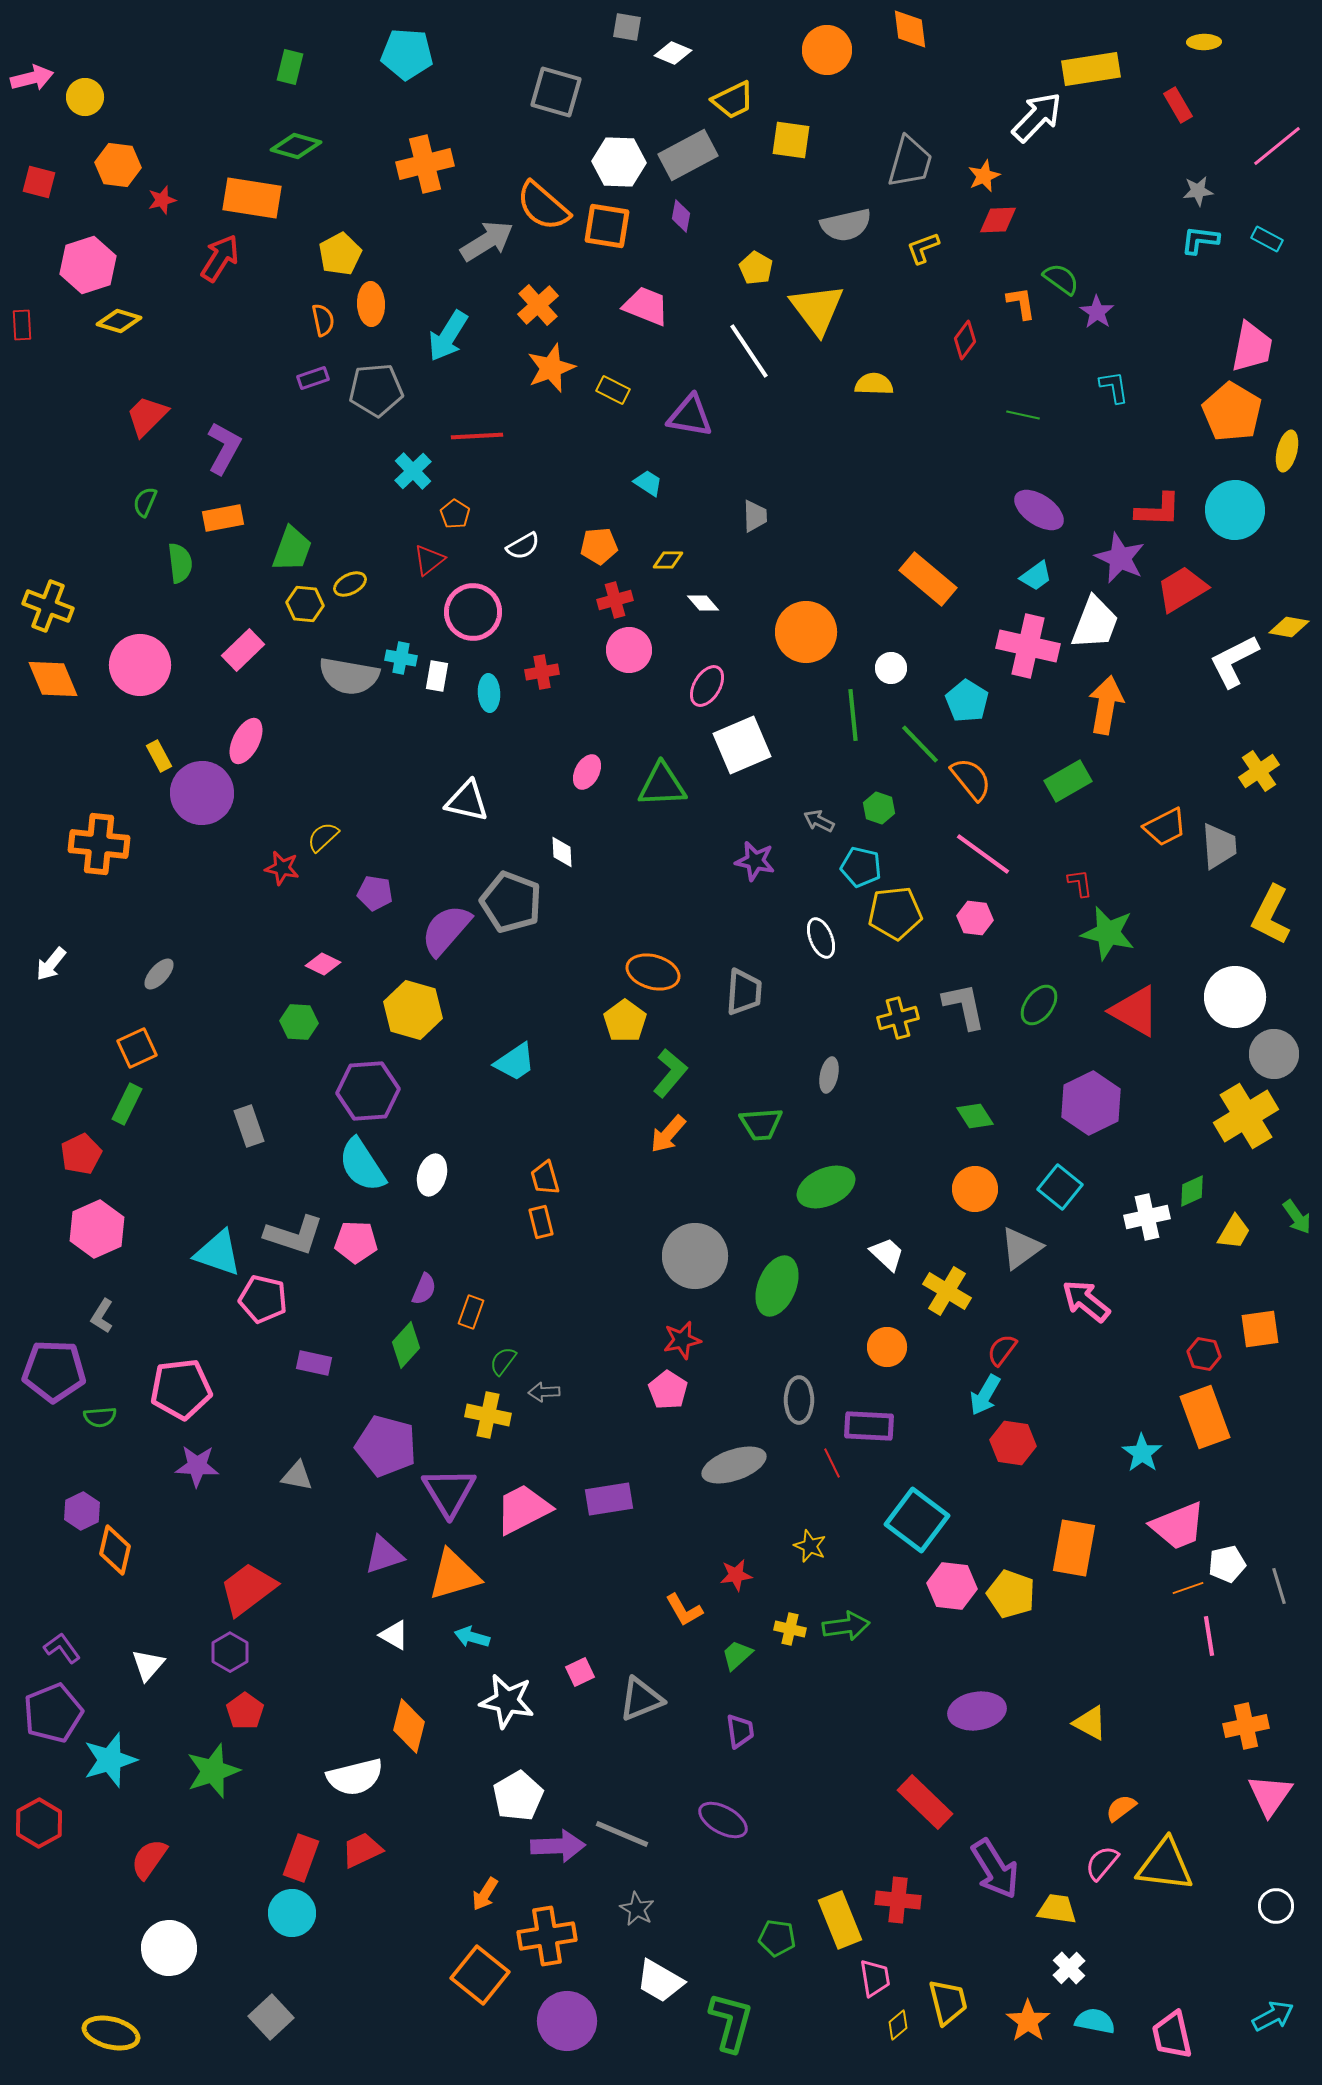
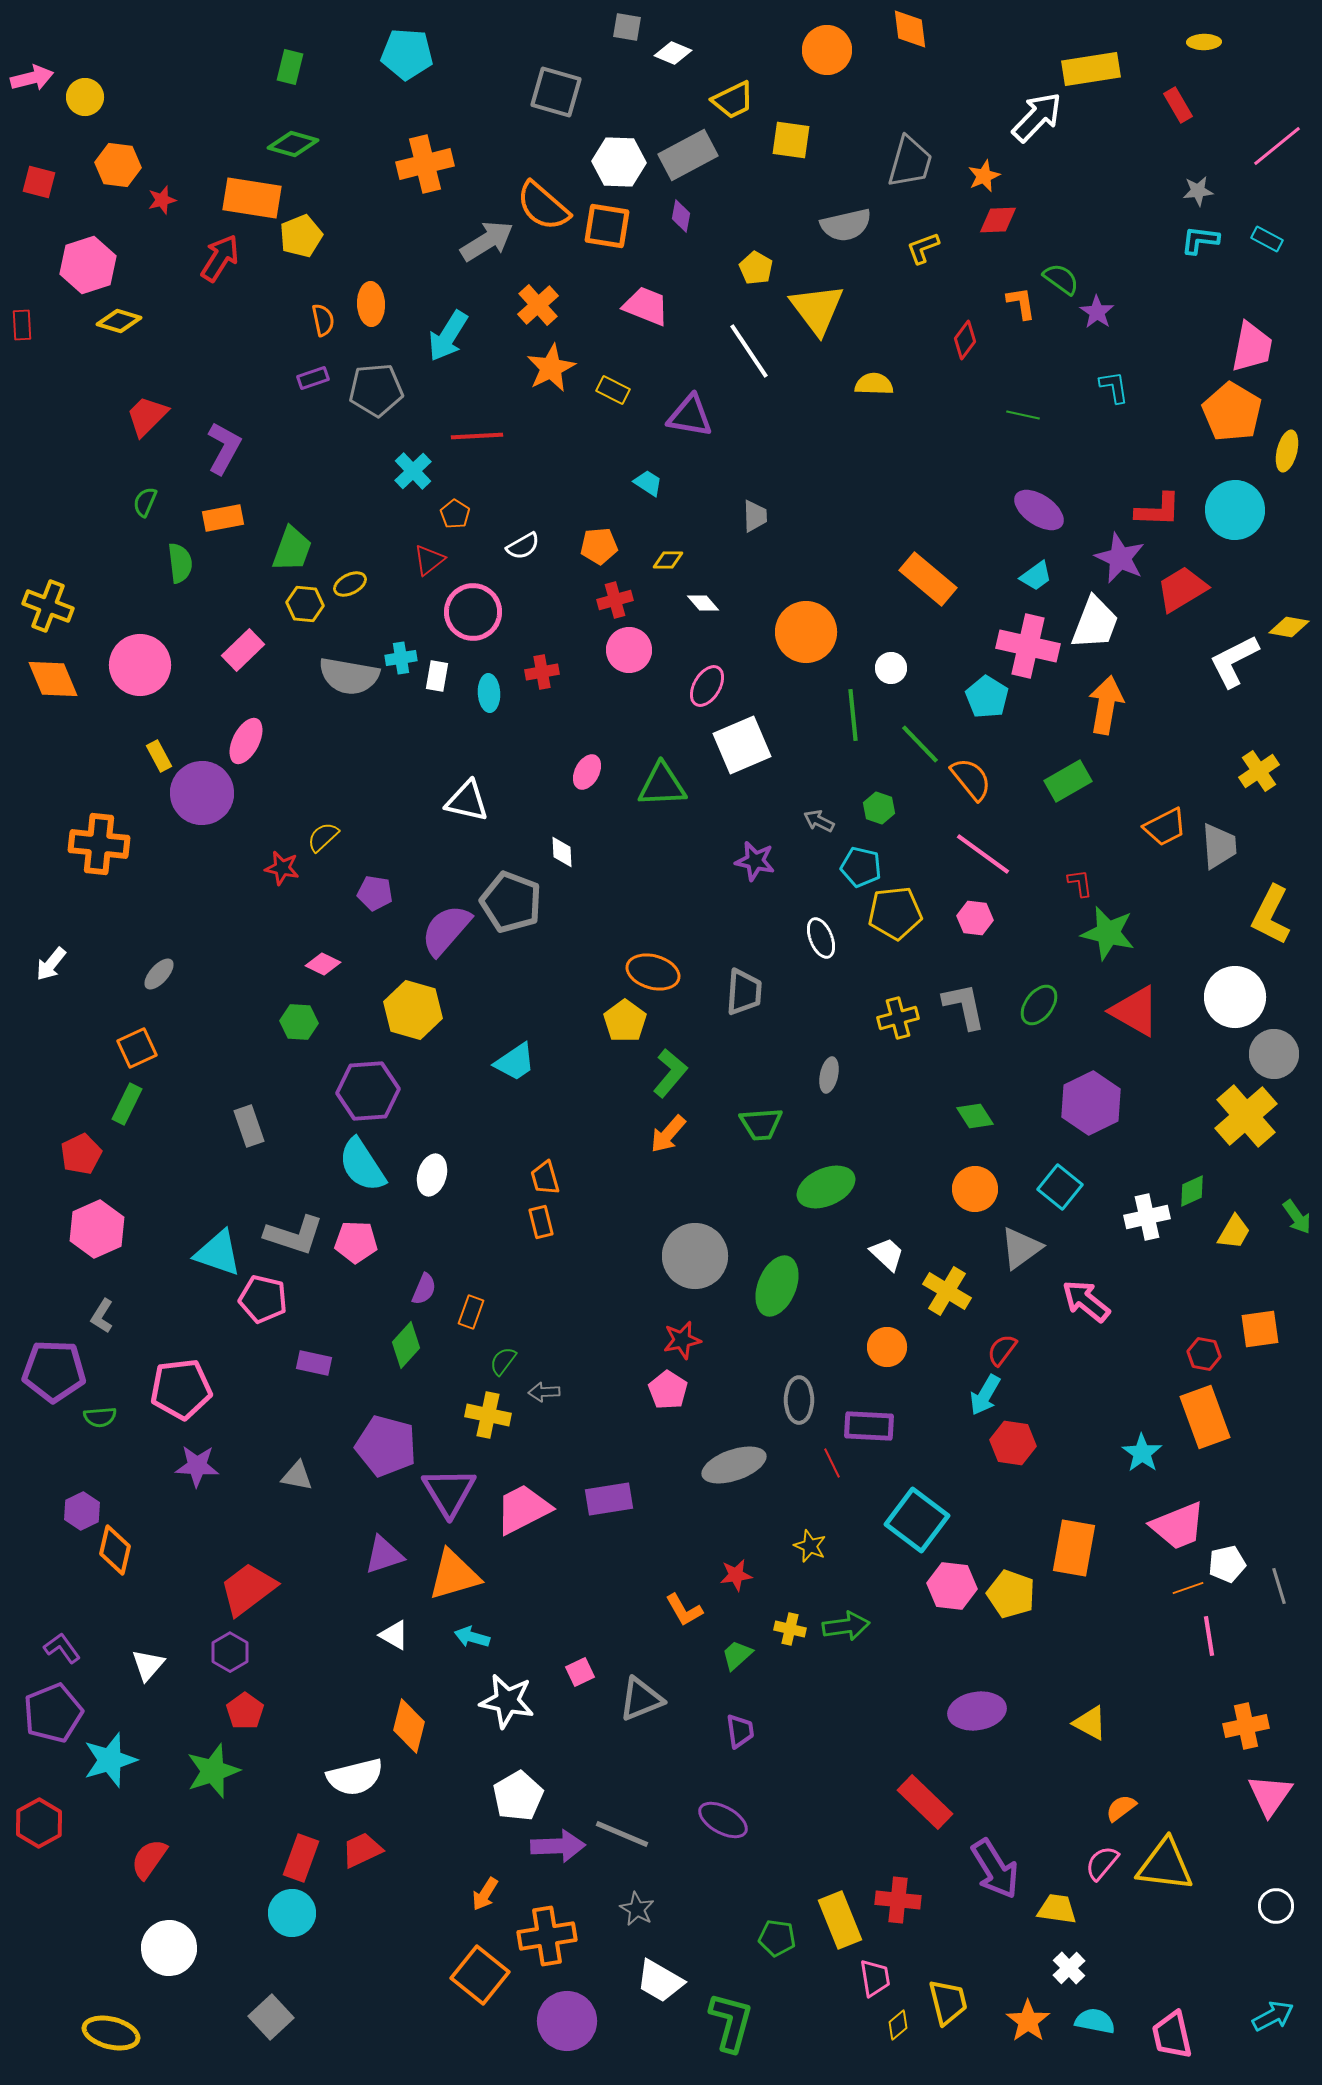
green diamond at (296, 146): moved 3 px left, 2 px up
yellow pentagon at (340, 254): moved 39 px left, 18 px up; rotated 6 degrees clockwise
orange star at (551, 368): rotated 6 degrees counterclockwise
cyan cross at (401, 658): rotated 20 degrees counterclockwise
cyan pentagon at (967, 701): moved 20 px right, 4 px up
yellow cross at (1246, 1116): rotated 10 degrees counterclockwise
